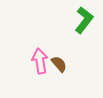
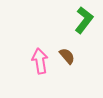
brown semicircle: moved 8 px right, 8 px up
